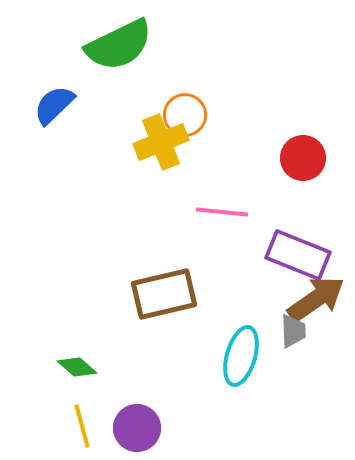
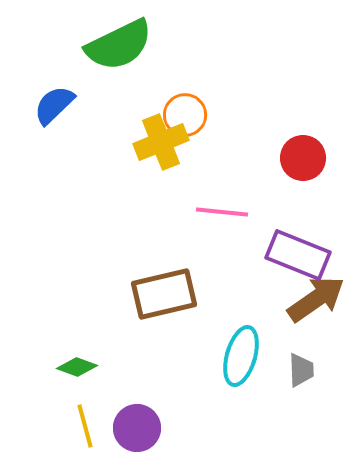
gray trapezoid: moved 8 px right, 39 px down
green diamond: rotated 21 degrees counterclockwise
yellow line: moved 3 px right
